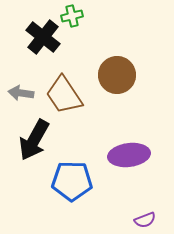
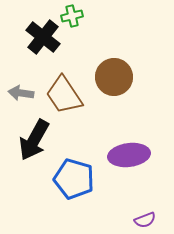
brown circle: moved 3 px left, 2 px down
blue pentagon: moved 2 px right, 2 px up; rotated 15 degrees clockwise
